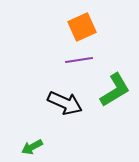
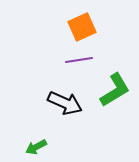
green arrow: moved 4 px right
